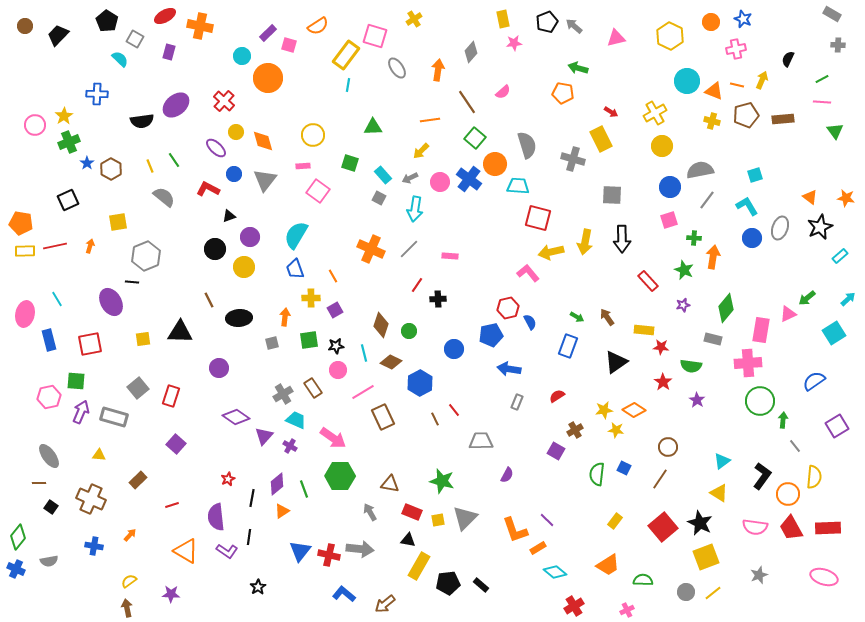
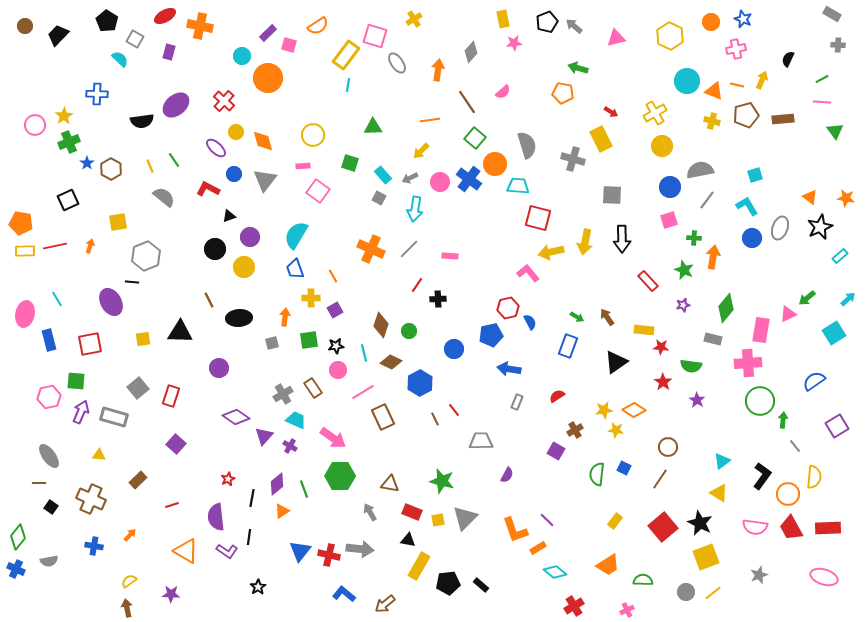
gray ellipse at (397, 68): moved 5 px up
